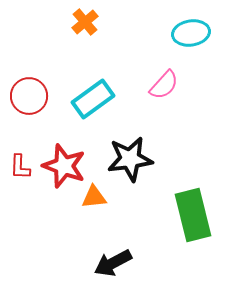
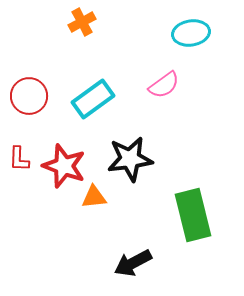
orange cross: moved 3 px left; rotated 12 degrees clockwise
pink semicircle: rotated 12 degrees clockwise
red L-shape: moved 1 px left, 8 px up
black arrow: moved 20 px right
